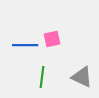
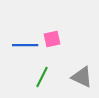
green line: rotated 20 degrees clockwise
